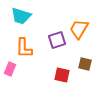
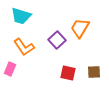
orange trapezoid: moved 1 px right, 1 px up
purple square: rotated 24 degrees counterclockwise
orange L-shape: moved 1 px up; rotated 35 degrees counterclockwise
brown square: moved 9 px right, 8 px down; rotated 16 degrees counterclockwise
red square: moved 6 px right, 2 px up
